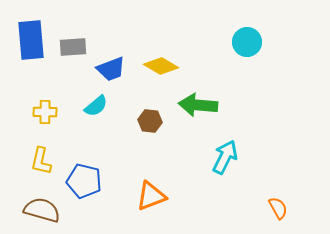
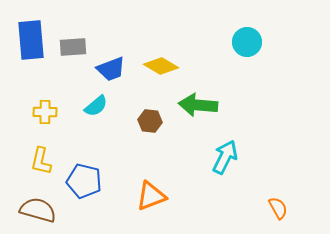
brown semicircle: moved 4 px left
